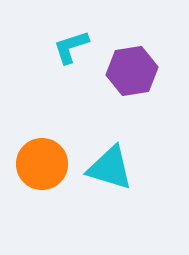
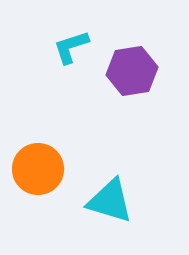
orange circle: moved 4 px left, 5 px down
cyan triangle: moved 33 px down
